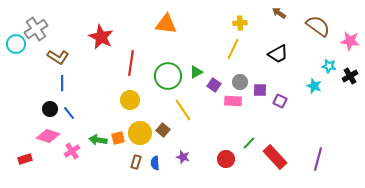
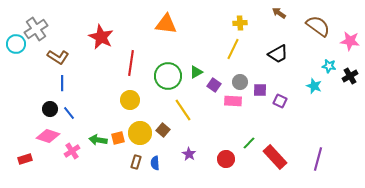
purple star at (183, 157): moved 6 px right, 3 px up; rotated 16 degrees clockwise
